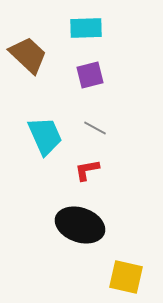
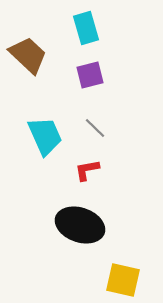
cyan rectangle: rotated 76 degrees clockwise
gray line: rotated 15 degrees clockwise
yellow square: moved 3 px left, 3 px down
